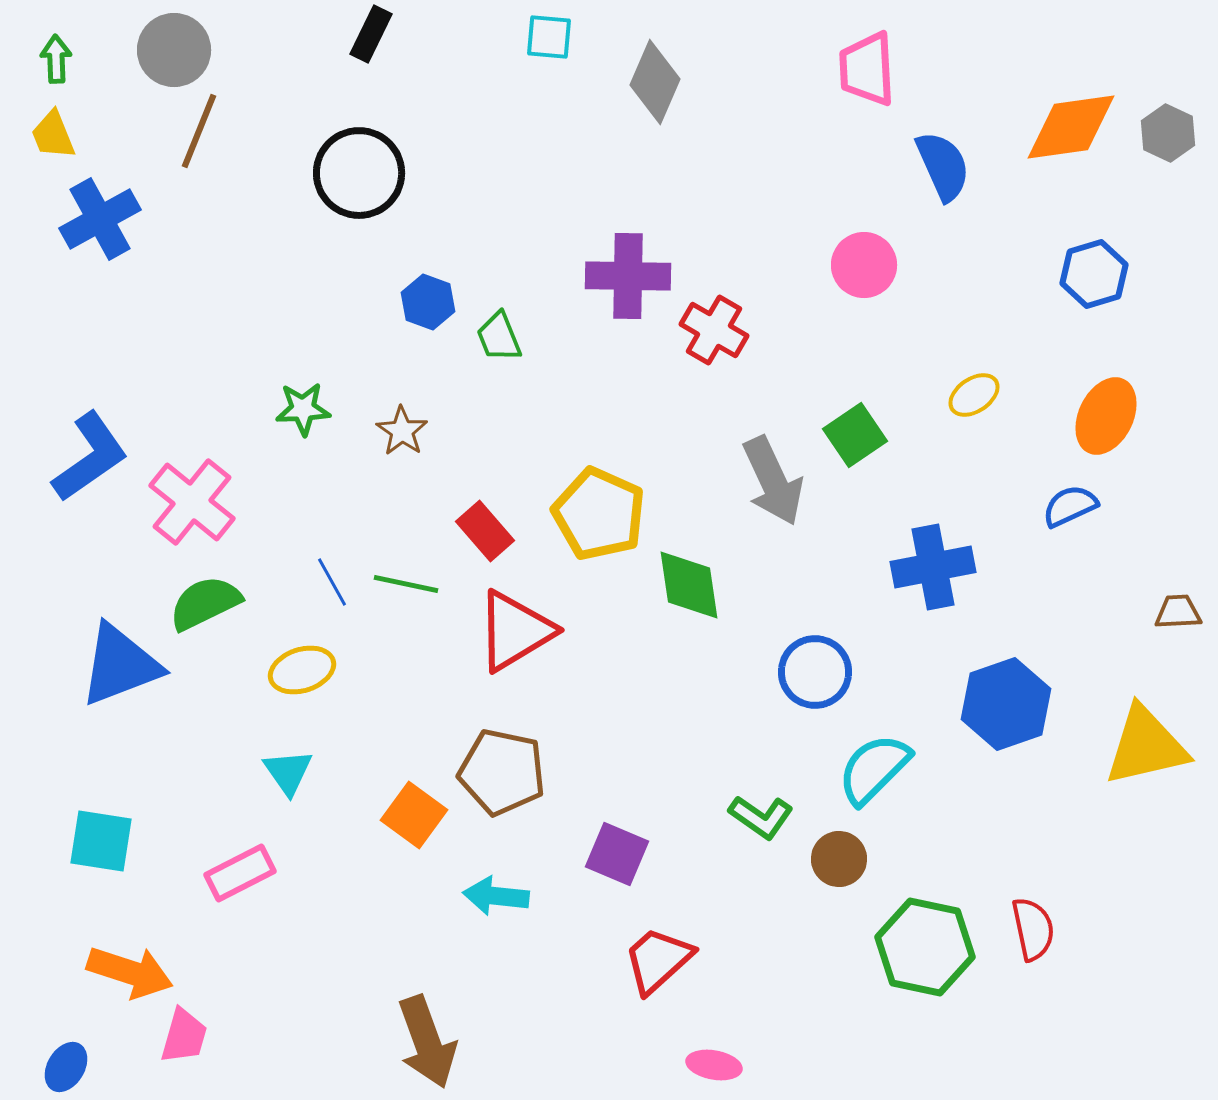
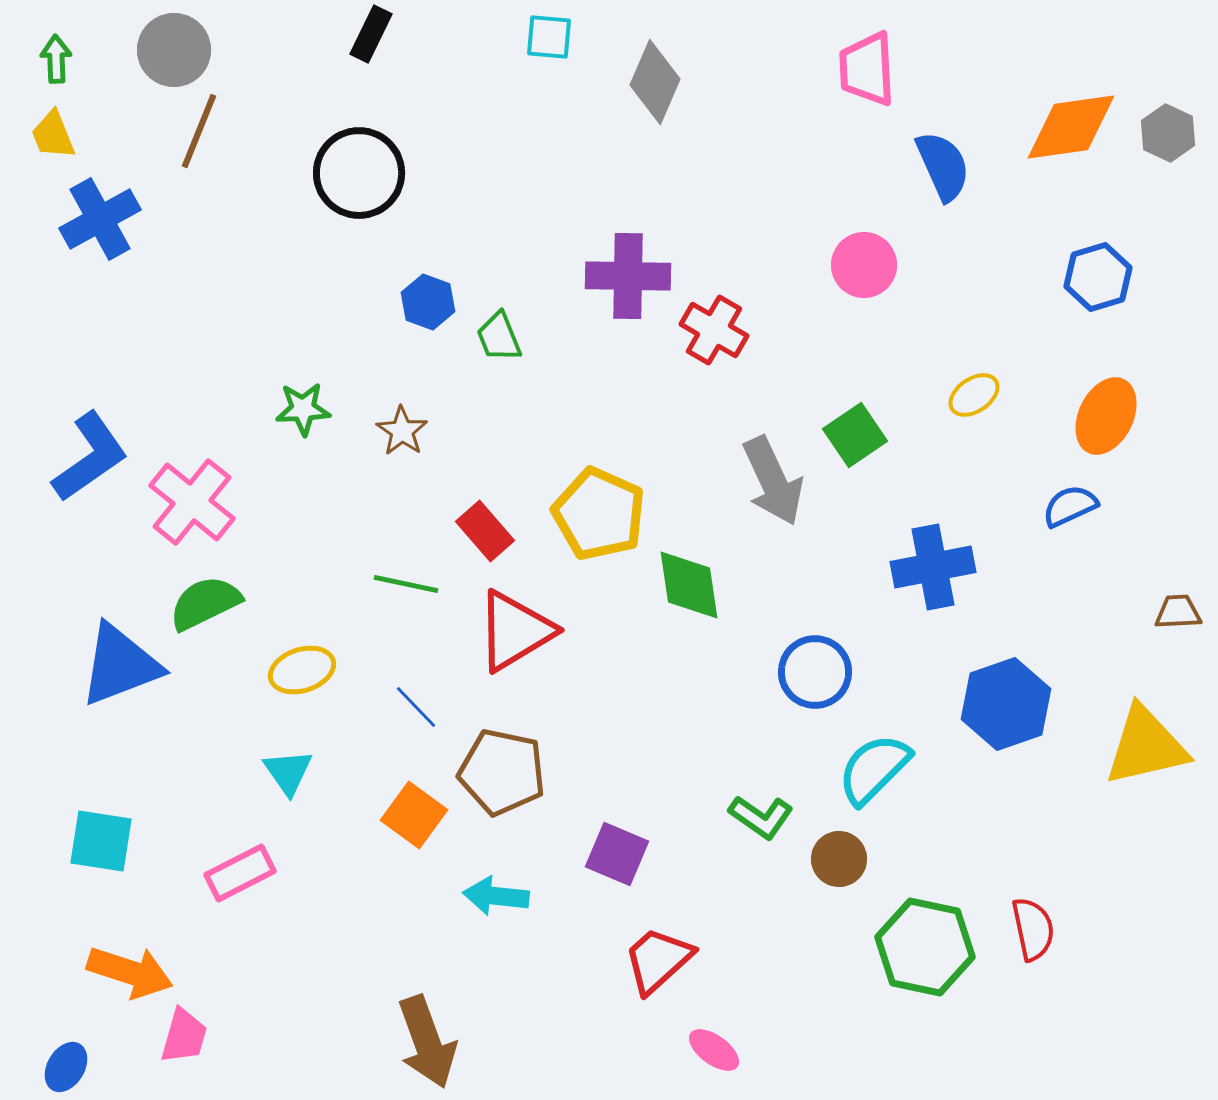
blue hexagon at (1094, 274): moved 4 px right, 3 px down
blue line at (332, 582): moved 84 px right, 125 px down; rotated 15 degrees counterclockwise
pink ellipse at (714, 1065): moved 15 px up; rotated 26 degrees clockwise
